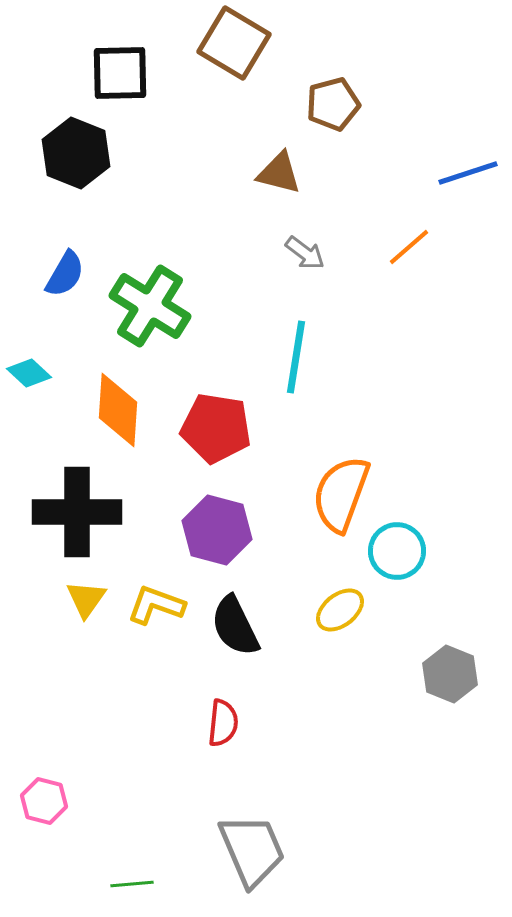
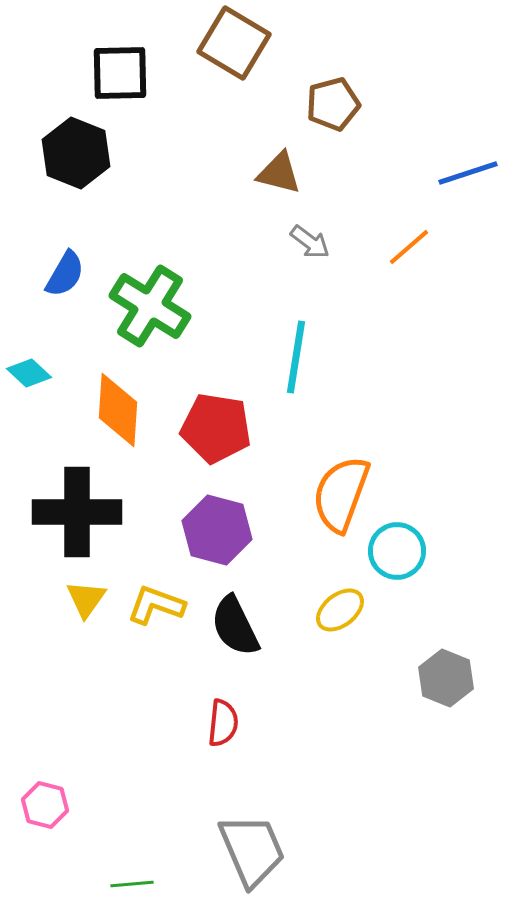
gray arrow: moved 5 px right, 11 px up
gray hexagon: moved 4 px left, 4 px down
pink hexagon: moved 1 px right, 4 px down
